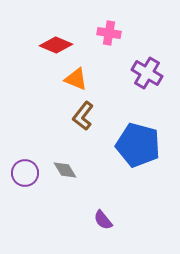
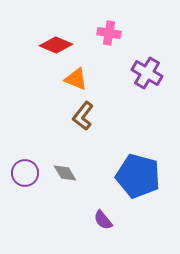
blue pentagon: moved 31 px down
gray diamond: moved 3 px down
